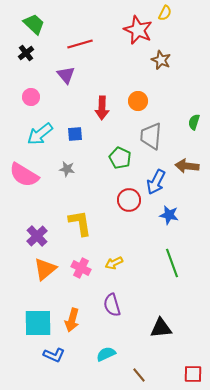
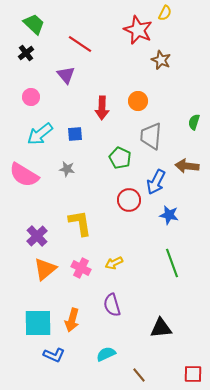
red line: rotated 50 degrees clockwise
